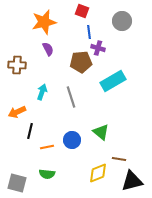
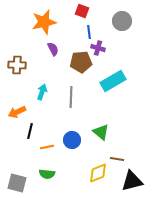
purple semicircle: moved 5 px right
gray line: rotated 20 degrees clockwise
brown line: moved 2 px left
